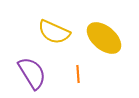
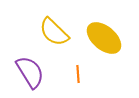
yellow semicircle: rotated 20 degrees clockwise
purple semicircle: moved 2 px left, 1 px up
